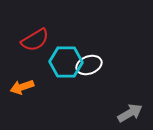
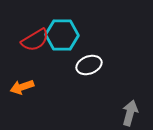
cyan hexagon: moved 4 px left, 27 px up
gray arrow: rotated 45 degrees counterclockwise
